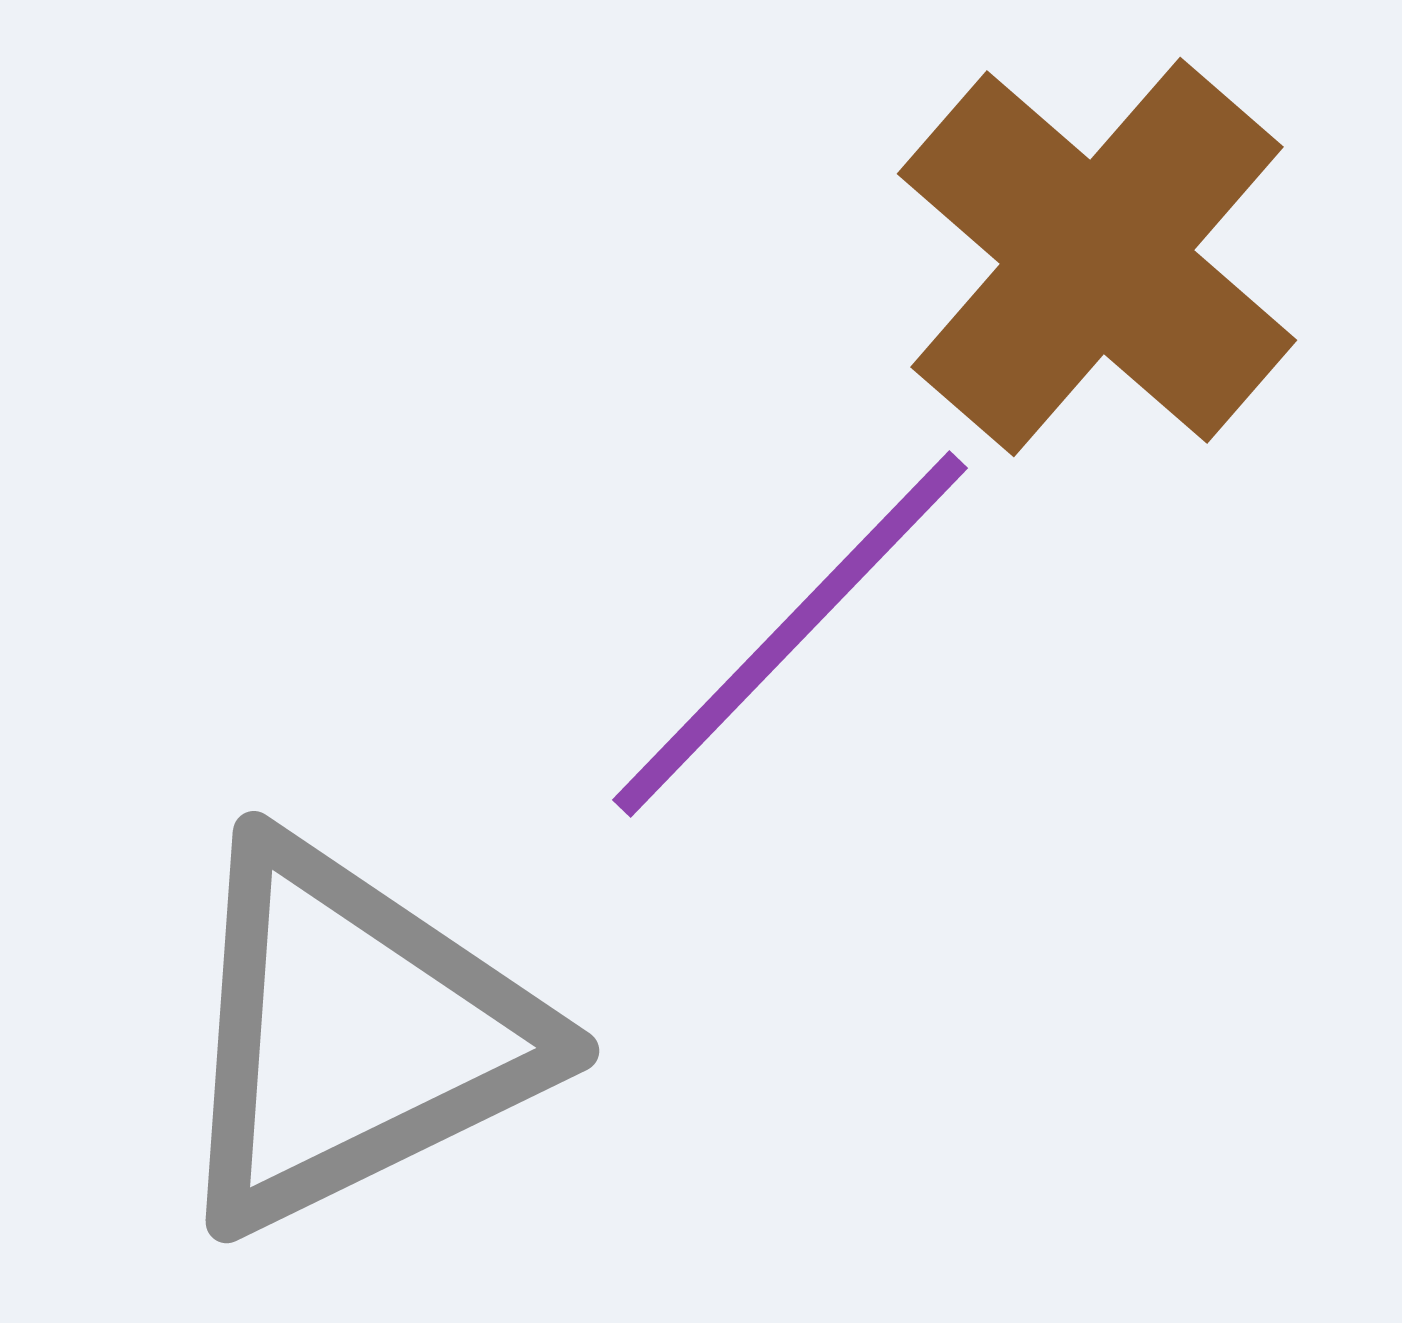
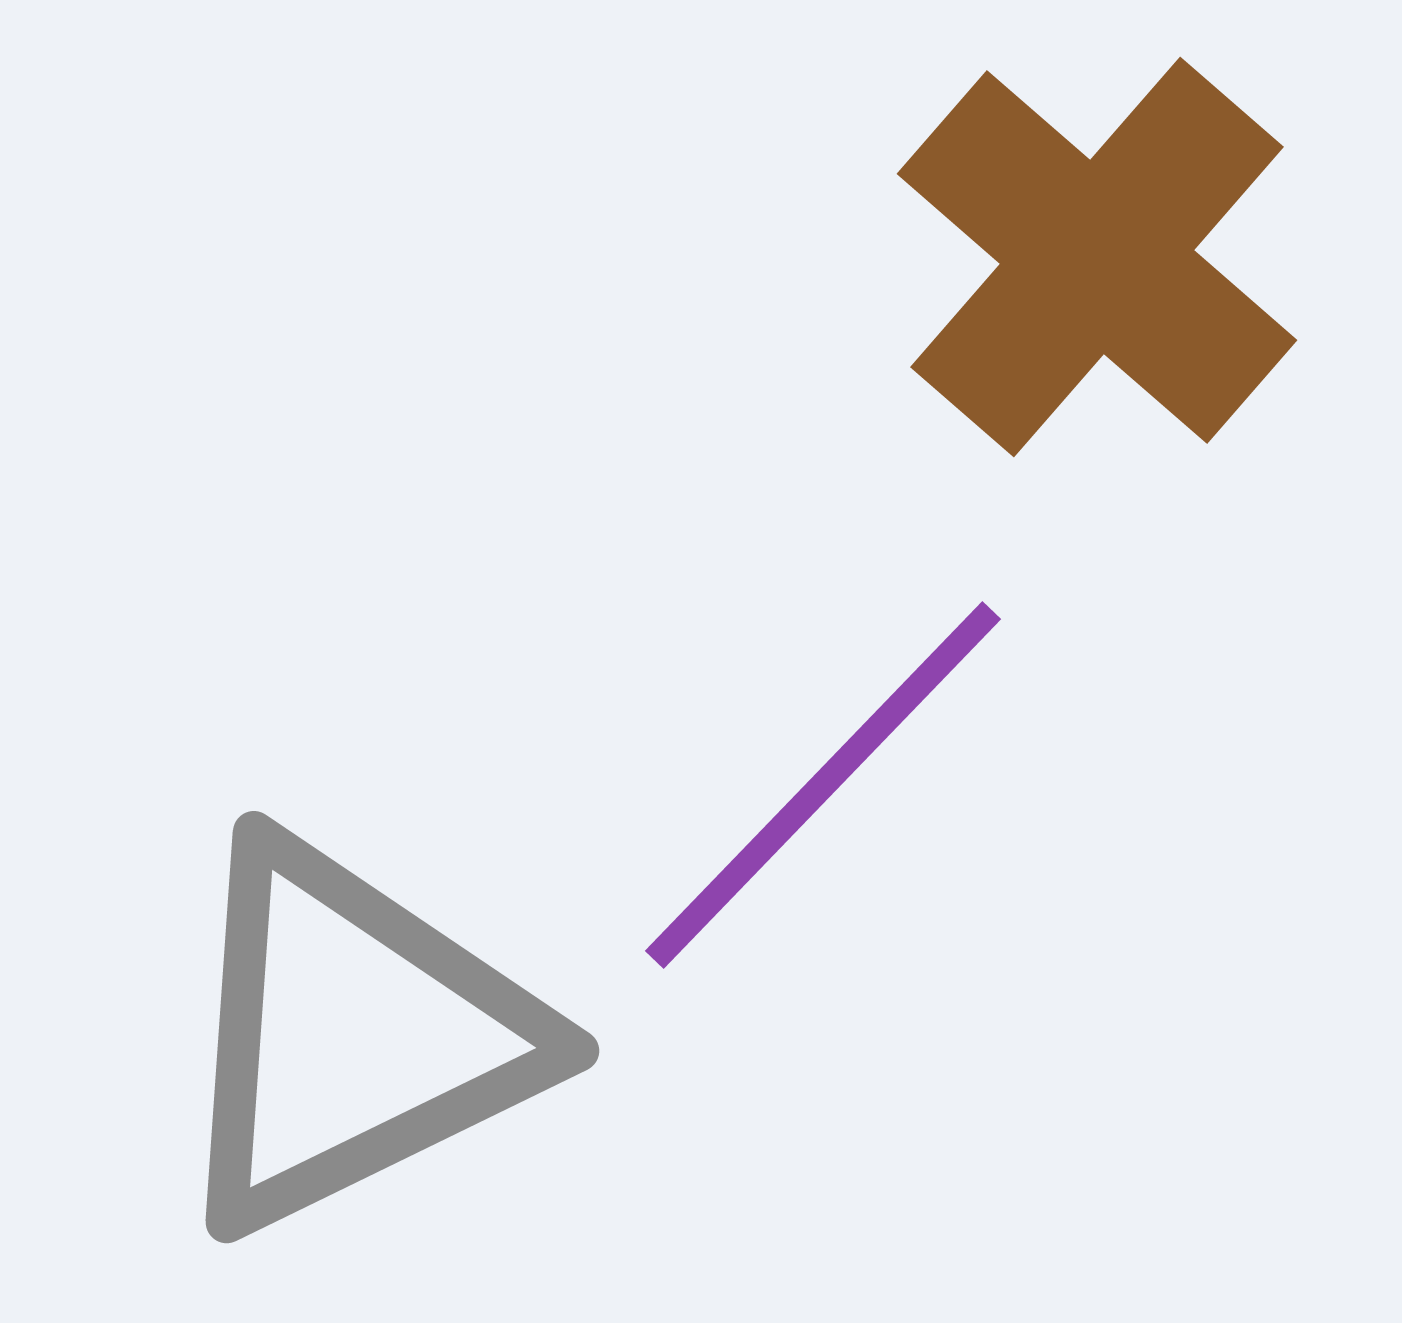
purple line: moved 33 px right, 151 px down
